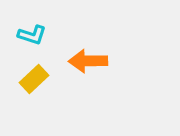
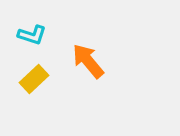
orange arrow: rotated 51 degrees clockwise
